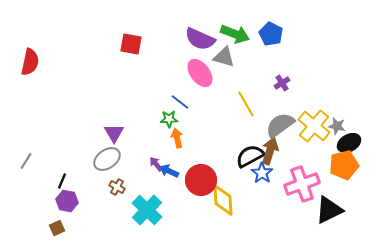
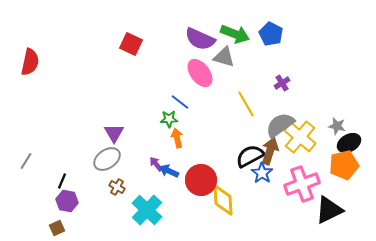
red square: rotated 15 degrees clockwise
yellow cross: moved 14 px left, 11 px down
